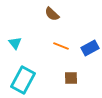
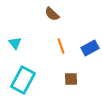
orange line: rotated 49 degrees clockwise
brown square: moved 1 px down
